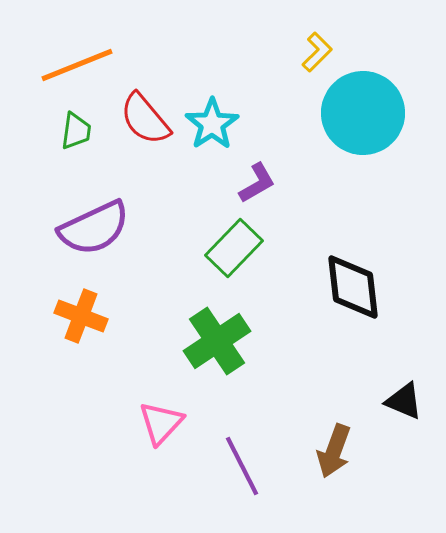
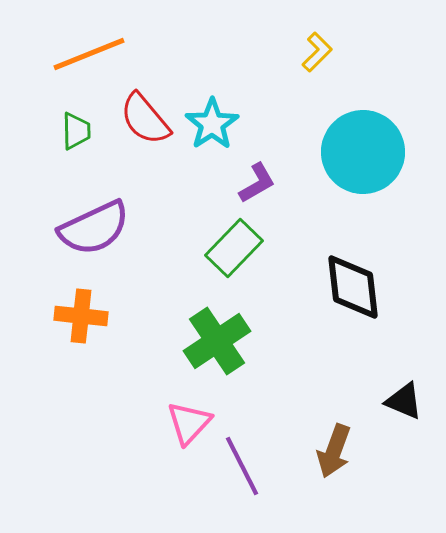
orange line: moved 12 px right, 11 px up
cyan circle: moved 39 px down
green trapezoid: rotated 9 degrees counterclockwise
orange cross: rotated 15 degrees counterclockwise
pink triangle: moved 28 px right
